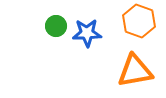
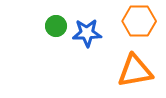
orange hexagon: rotated 20 degrees counterclockwise
